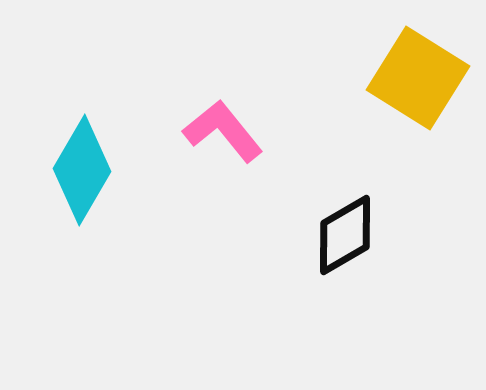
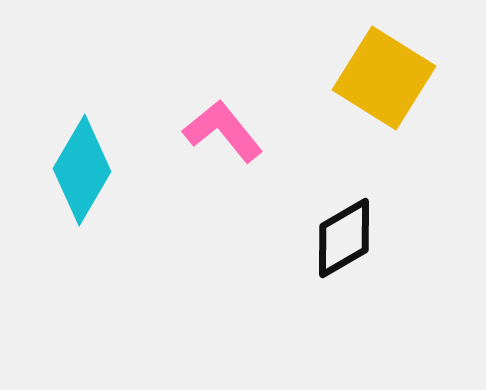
yellow square: moved 34 px left
black diamond: moved 1 px left, 3 px down
